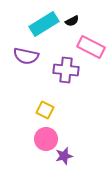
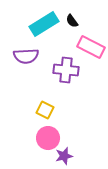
black semicircle: rotated 80 degrees clockwise
purple semicircle: rotated 15 degrees counterclockwise
pink circle: moved 2 px right, 1 px up
